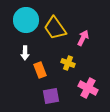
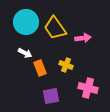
cyan circle: moved 2 px down
pink arrow: rotated 56 degrees clockwise
white arrow: rotated 64 degrees counterclockwise
yellow cross: moved 2 px left, 2 px down
orange rectangle: moved 2 px up
pink cross: rotated 12 degrees counterclockwise
